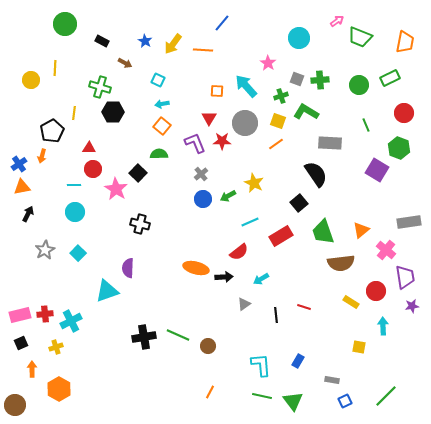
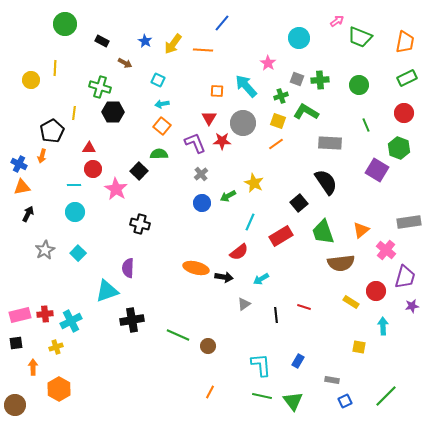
green rectangle at (390, 78): moved 17 px right
gray circle at (245, 123): moved 2 px left
blue cross at (19, 164): rotated 28 degrees counterclockwise
black square at (138, 173): moved 1 px right, 2 px up
black semicircle at (316, 174): moved 10 px right, 8 px down
blue circle at (203, 199): moved 1 px left, 4 px down
cyan line at (250, 222): rotated 42 degrees counterclockwise
black arrow at (224, 277): rotated 12 degrees clockwise
purple trapezoid at (405, 277): rotated 25 degrees clockwise
black cross at (144, 337): moved 12 px left, 17 px up
black square at (21, 343): moved 5 px left; rotated 16 degrees clockwise
orange arrow at (32, 369): moved 1 px right, 2 px up
